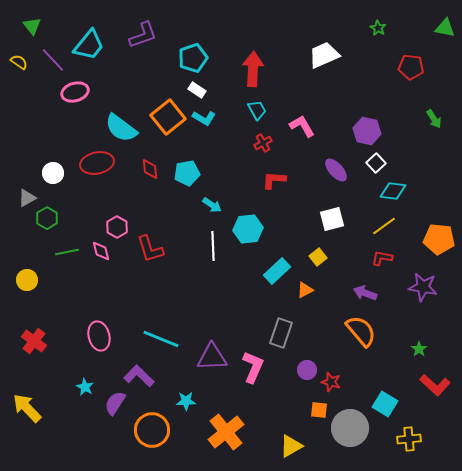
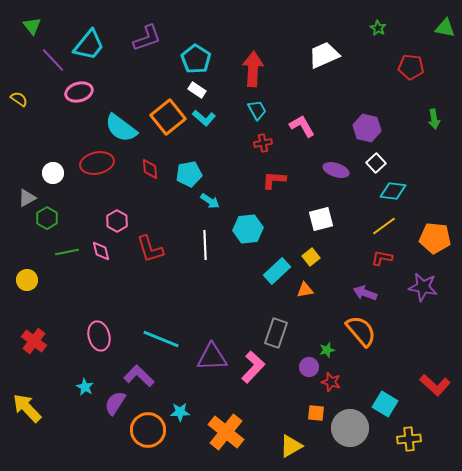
purple L-shape at (143, 35): moved 4 px right, 3 px down
cyan pentagon at (193, 58): moved 3 px right, 1 px down; rotated 20 degrees counterclockwise
yellow semicircle at (19, 62): moved 37 px down
pink ellipse at (75, 92): moved 4 px right
cyan L-shape at (204, 118): rotated 10 degrees clockwise
green arrow at (434, 119): rotated 24 degrees clockwise
purple hexagon at (367, 131): moved 3 px up
red cross at (263, 143): rotated 18 degrees clockwise
purple ellipse at (336, 170): rotated 30 degrees counterclockwise
cyan pentagon at (187, 173): moved 2 px right, 1 px down
cyan arrow at (212, 205): moved 2 px left, 4 px up
white square at (332, 219): moved 11 px left
pink hexagon at (117, 227): moved 6 px up
orange pentagon at (439, 239): moved 4 px left, 1 px up
white line at (213, 246): moved 8 px left, 1 px up
yellow square at (318, 257): moved 7 px left
orange triangle at (305, 290): rotated 18 degrees clockwise
gray rectangle at (281, 333): moved 5 px left
green star at (419, 349): moved 92 px left, 1 px down; rotated 21 degrees clockwise
pink L-shape at (253, 367): rotated 20 degrees clockwise
purple circle at (307, 370): moved 2 px right, 3 px up
cyan star at (186, 401): moved 6 px left, 11 px down
orange square at (319, 410): moved 3 px left, 3 px down
orange circle at (152, 430): moved 4 px left
orange cross at (226, 432): rotated 12 degrees counterclockwise
